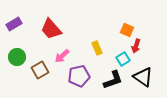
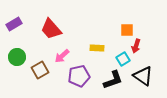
orange square: rotated 24 degrees counterclockwise
yellow rectangle: rotated 64 degrees counterclockwise
black triangle: moved 1 px up
